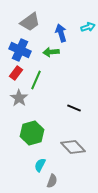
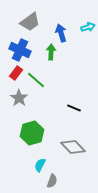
green arrow: rotated 98 degrees clockwise
green line: rotated 72 degrees counterclockwise
